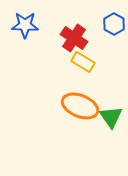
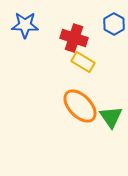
red cross: rotated 16 degrees counterclockwise
orange ellipse: rotated 24 degrees clockwise
